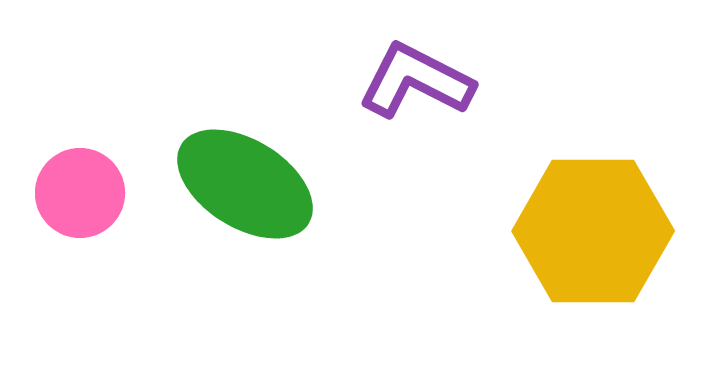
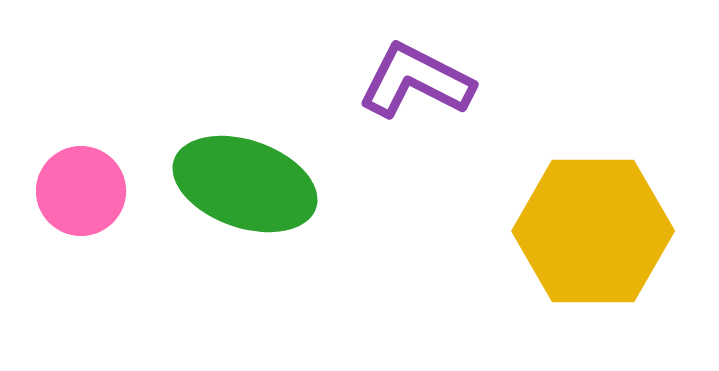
green ellipse: rotated 13 degrees counterclockwise
pink circle: moved 1 px right, 2 px up
